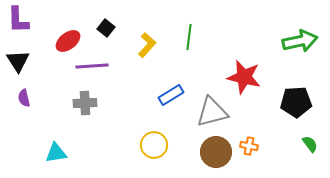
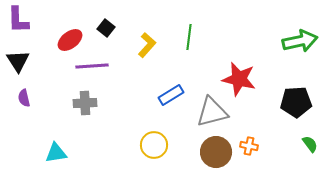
red ellipse: moved 2 px right, 1 px up
red star: moved 5 px left, 2 px down
